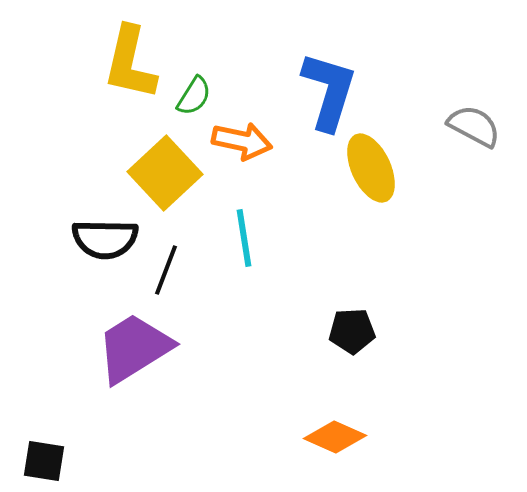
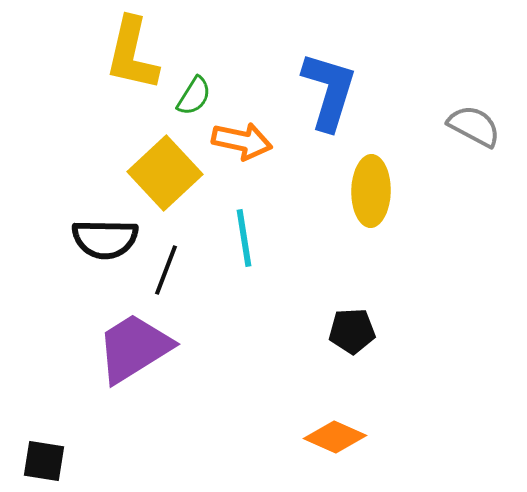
yellow L-shape: moved 2 px right, 9 px up
yellow ellipse: moved 23 px down; rotated 26 degrees clockwise
